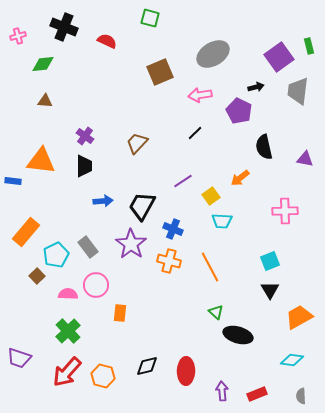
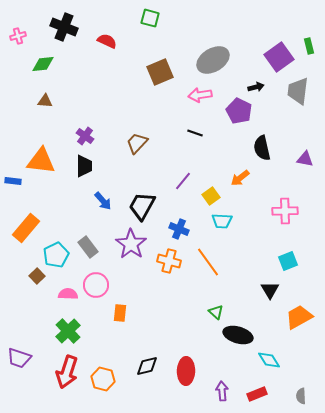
gray ellipse at (213, 54): moved 6 px down
black line at (195, 133): rotated 63 degrees clockwise
black semicircle at (264, 147): moved 2 px left, 1 px down
purple line at (183, 181): rotated 18 degrees counterclockwise
blue arrow at (103, 201): rotated 54 degrees clockwise
blue cross at (173, 229): moved 6 px right
orange rectangle at (26, 232): moved 4 px up
cyan square at (270, 261): moved 18 px right
orange line at (210, 267): moved 2 px left, 5 px up; rotated 8 degrees counterclockwise
cyan diamond at (292, 360): moved 23 px left; rotated 50 degrees clockwise
red arrow at (67, 372): rotated 24 degrees counterclockwise
orange hexagon at (103, 376): moved 3 px down
